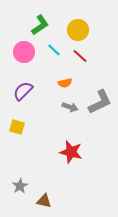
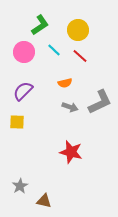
yellow square: moved 5 px up; rotated 14 degrees counterclockwise
